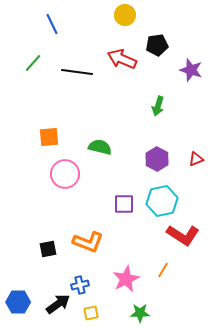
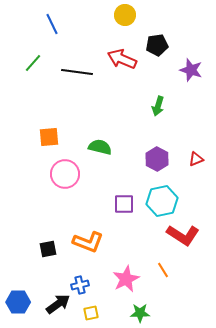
orange line: rotated 63 degrees counterclockwise
